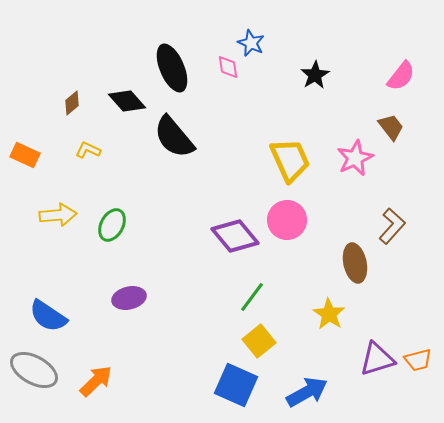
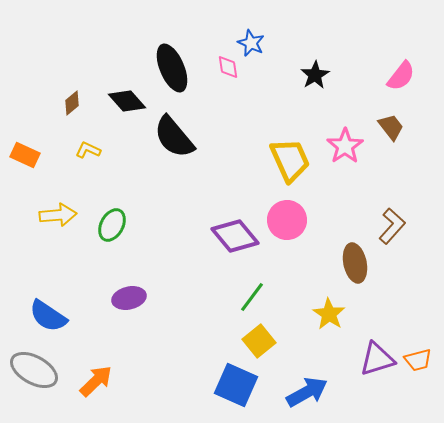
pink star: moved 10 px left, 12 px up; rotated 9 degrees counterclockwise
